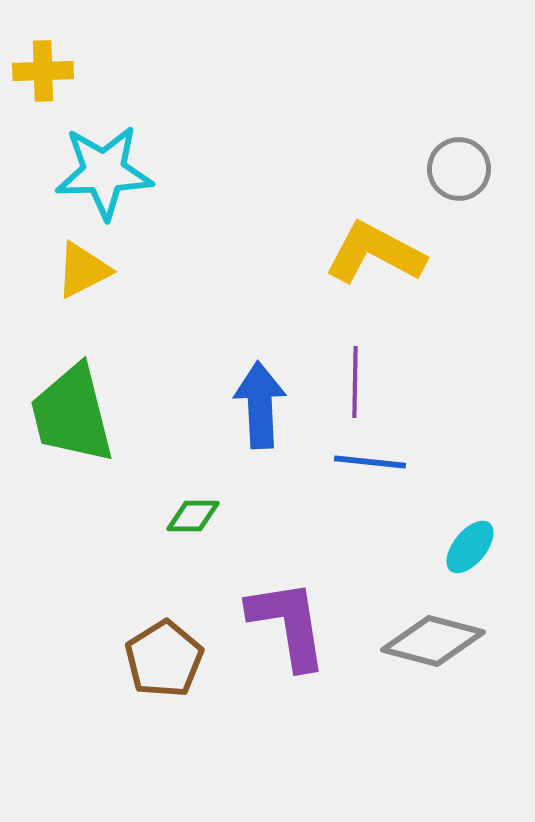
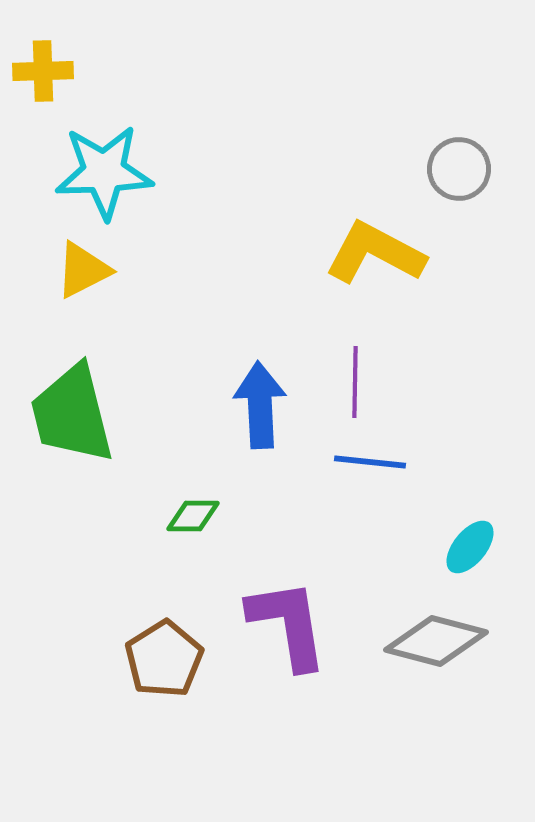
gray diamond: moved 3 px right
